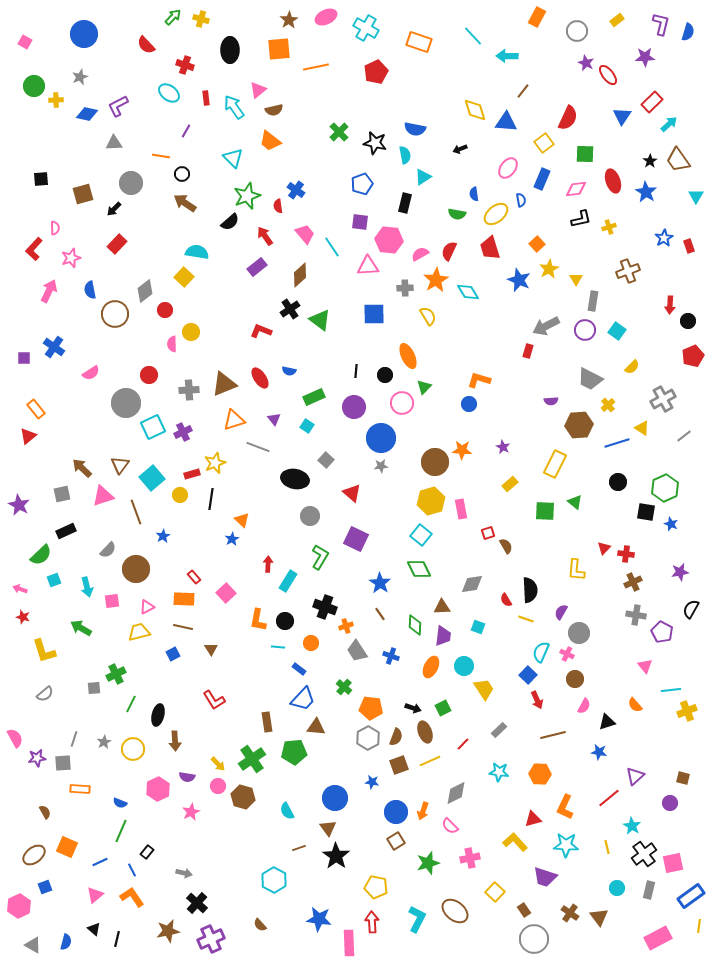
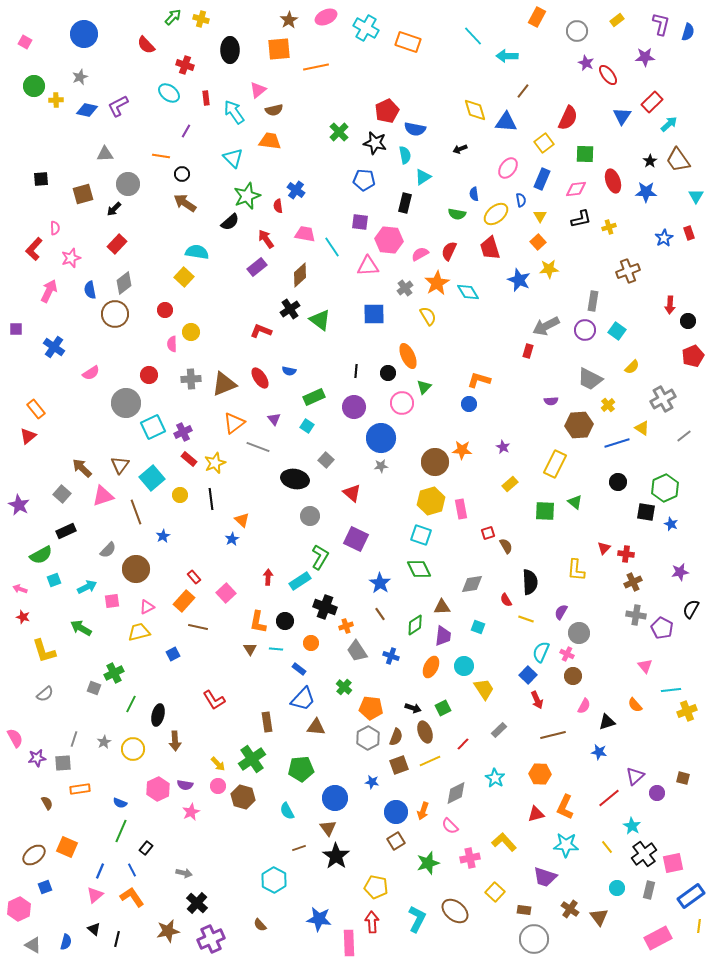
orange rectangle at (419, 42): moved 11 px left
red pentagon at (376, 72): moved 11 px right, 39 px down
cyan arrow at (234, 107): moved 5 px down
blue diamond at (87, 114): moved 4 px up
orange trapezoid at (270, 141): rotated 150 degrees clockwise
gray triangle at (114, 143): moved 9 px left, 11 px down
gray circle at (131, 183): moved 3 px left, 1 px down
blue pentagon at (362, 184): moved 2 px right, 4 px up; rotated 25 degrees clockwise
blue star at (646, 192): rotated 30 degrees counterclockwise
pink trapezoid at (305, 234): rotated 40 degrees counterclockwise
red arrow at (265, 236): moved 1 px right, 3 px down
orange square at (537, 244): moved 1 px right, 2 px up
red rectangle at (689, 246): moved 13 px up
yellow star at (549, 269): rotated 24 degrees clockwise
yellow triangle at (576, 279): moved 36 px left, 63 px up
orange star at (436, 280): moved 1 px right, 3 px down
gray cross at (405, 288): rotated 35 degrees counterclockwise
gray diamond at (145, 291): moved 21 px left, 8 px up
purple square at (24, 358): moved 8 px left, 29 px up
black circle at (385, 375): moved 3 px right, 2 px up
gray cross at (189, 390): moved 2 px right, 11 px up
orange triangle at (234, 420): moved 3 px down; rotated 20 degrees counterclockwise
red rectangle at (192, 474): moved 3 px left, 15 px up; rotated 56 degrees clockwise
gray square at (62, 494): rotated 36 degrees counterclockwise
black line at (211, 499): rotated 15 degrees counterclockwise
cyan square at (421, 535): rotated 20 degrees counterclockwise
green semicircle at (41, 555): rotated 15 degrees clockwise
red arrow at (268, 564): moved 13 px down
cyan rectangle at (288, 581): moved 12 px right; rotated 25 degrees clockwise
cyan arrow at (87, 587): rotated 102 degrees counterclockwise
black semicircle at (530, 590): moved 8 px up
orange rectangle at (184, 599): moved 2 px down; rotated 50 degrees counterclockwise
orange L-shape at (258, 620): moved 2 px down
green diamond at (415, 625): rotated 55 degrees clockwise
brown line at (183, 627): moved 15 px right
purple pentagon at (662, 632): moved 4 px up
cyan line at (278, 647): moved 2 px left, 2 px down
brown triangle at (211, 649): moved 39 px right
green cross at (116, 674): moved 2 px left, 1 px up
brown circle at (575, 679): moved 2 px left, 3 px up
gray square at (94, 688): rotated 24 degrees clockwise
green pentagon at (294, 752): moved 7 px right, 17 px down
cyan star at (499, 772): moved 4 px left, 6 px down; rotated 24 degrees clockwise
purple semicircle at (187, 777): moved 2 px left, 8 px down
orange rectangle at (80, 789): rotated 12 degrees counterclockwise
purple circle at (670, 803): moved 13 px left, 10 px up
brown semicircle at (45, 812): moved 2 px right, 9 px up
red triangle at (533, 819): moved 3 px right, 5 px up
yellow L-shape at (515, 842): moved 11 px left
yellow line at (607, 847): rotated 24 degrees counterclockwise
black rectangle at (147, 852): moved 1 px left, 4 px up
blue line at (100, 862): moved 9 px down; rotated 42 degrees counterclockwise
pink hexagon at (19, 906): moved 3 px down
brown rectangle at (524, 910): rotated 48 degrees counterclockwise
brown cross at (570, 913): moved 4 px up
